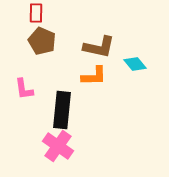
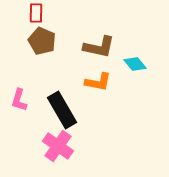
orange L-shape: moved 4 px right, 6 px down; rotated 12 degrees clockwise
pink L-shape: moved 5 px left, 11 px down; rotated 25 degrees clockwise
black rectangle: rotated 36 degrees counterclockwise
